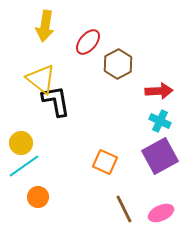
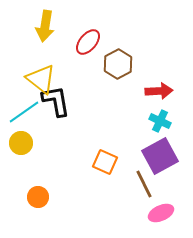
cyan line: moved 54 px up
brown line: moved 20 px right, 25 px up
